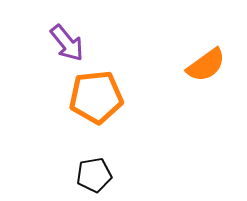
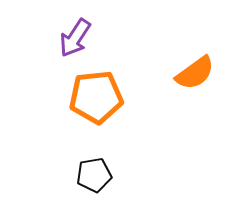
purple arrow: moved 8 px right, 5 px up; rotated 72 degrees clockwise
orange semicircle: moved 11 px left, 8 px down
